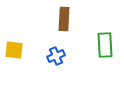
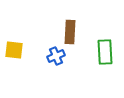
brown rectangle: moved 6 px right, 13 px down
green rectangle: moved 7 px down
